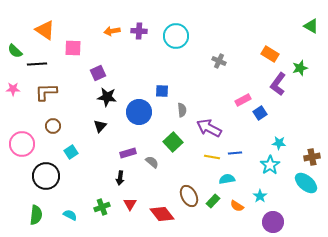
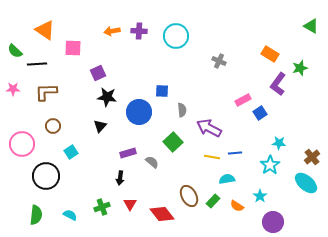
brown cross at (312, 157): rotated 28 degrees counterclockwise
